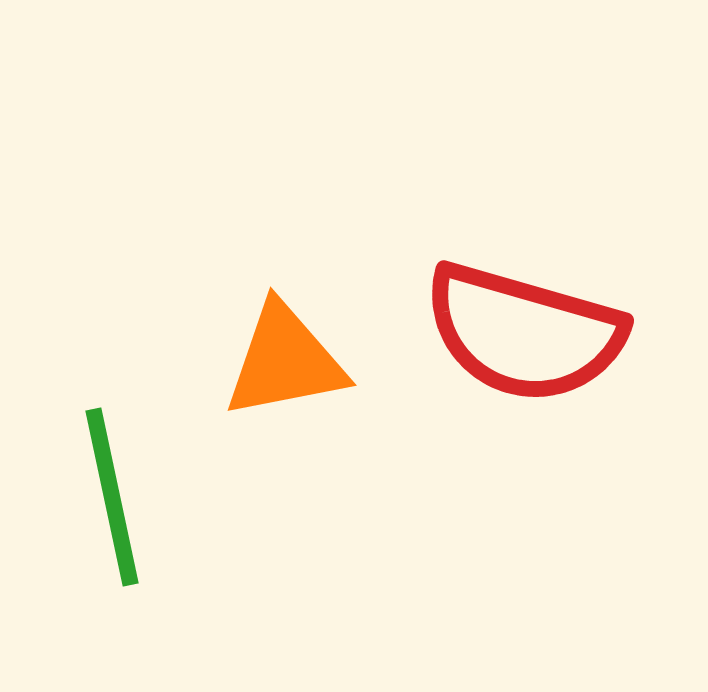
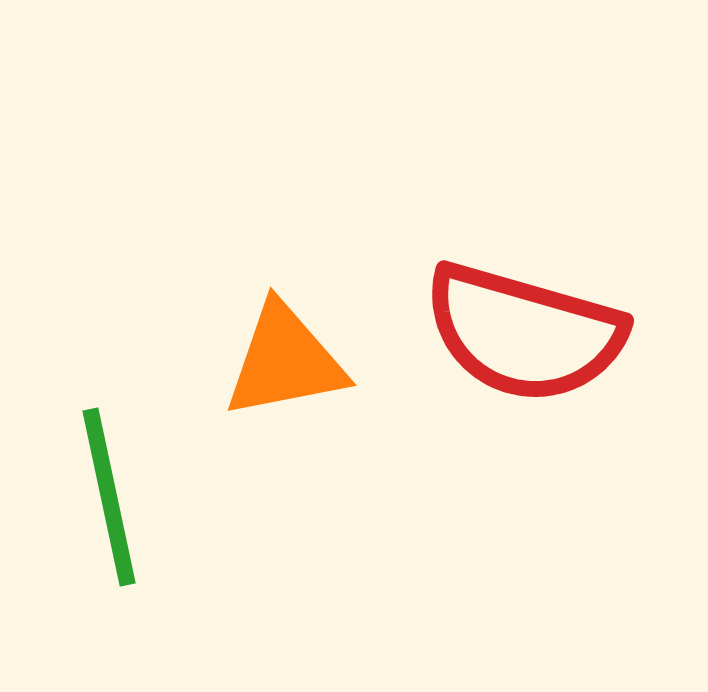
green line: moved 3 px left
